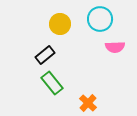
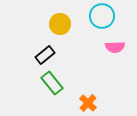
cyan circle: moved 2 px right, 3 px up
